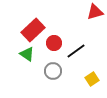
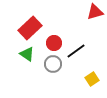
red rectangle: moved 3 px left, 2 px up
gray circle: moved 7 px up
